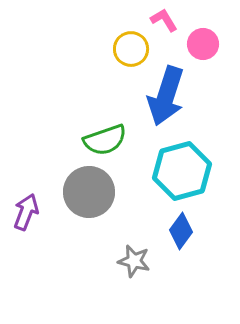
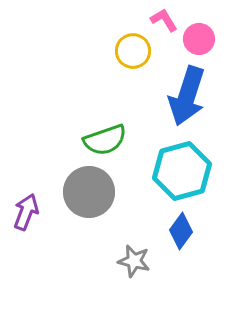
pink circle: moved 4 px left, 5 px up
yellow circle: moved 2 px right, 2 px down
blue arrow: moved 21 px right
